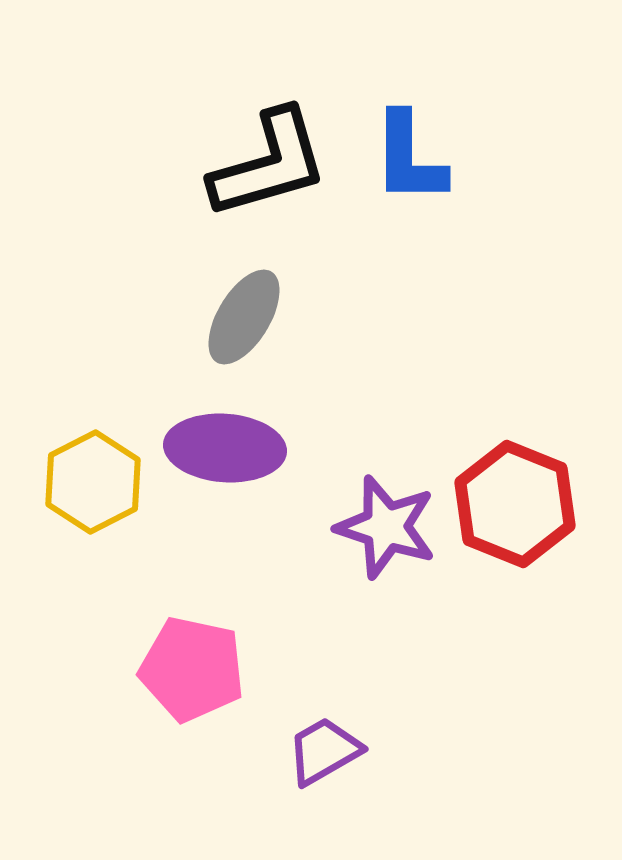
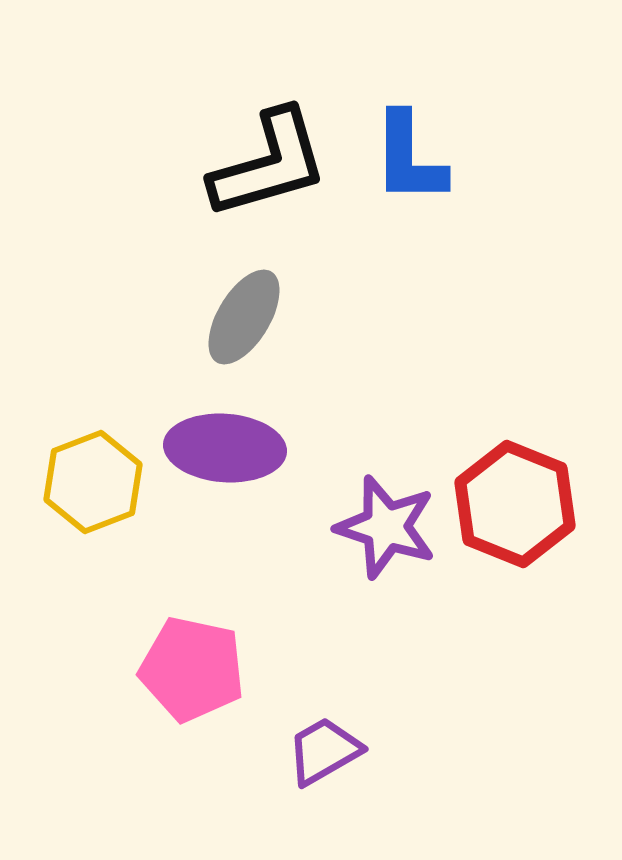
yellow hexagon: rotated 6 degrees clockwise
